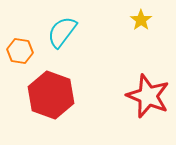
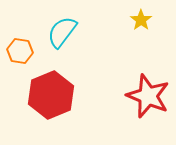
red hexagon: rotated 18 degrees clockwise
